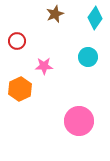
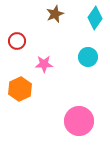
pink star: moved 2 px up
